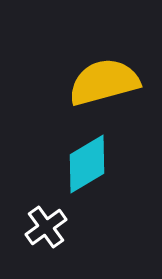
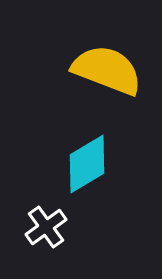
yellow semicircle: moved 3 px right, 12 px up; rotated 36 degrees clockwise
